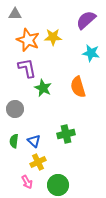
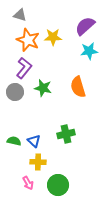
gray triangle: moved 5 px right, 1 px down; rotated 16 degrees clockwise
purple semicircle: moved 1 px left, 6 px down
cyan star: moved 2 px left, 2 px up; rotated 18 degrees counterclockwise
purple L-shape: moved 3 px left; rotated 50 degrees clockwise
green star: rotated 12 degrees counterclockwise
gray circle: moved 17 px up
green semicircle: rotated 96 degrees clockwise
yellow cross: rotated 28 degrees clockwise
pink arrow: moved 1 px right, 1 px down
